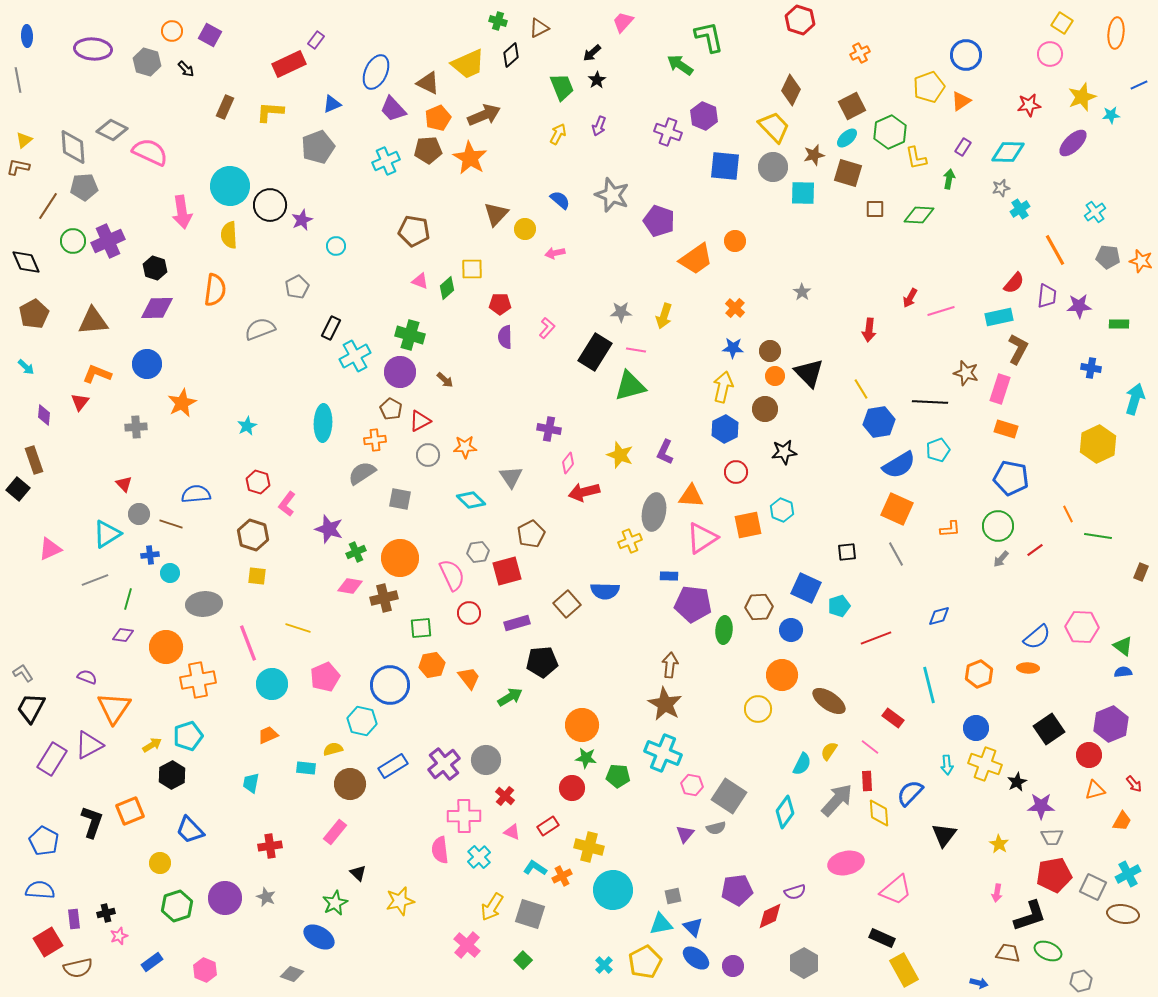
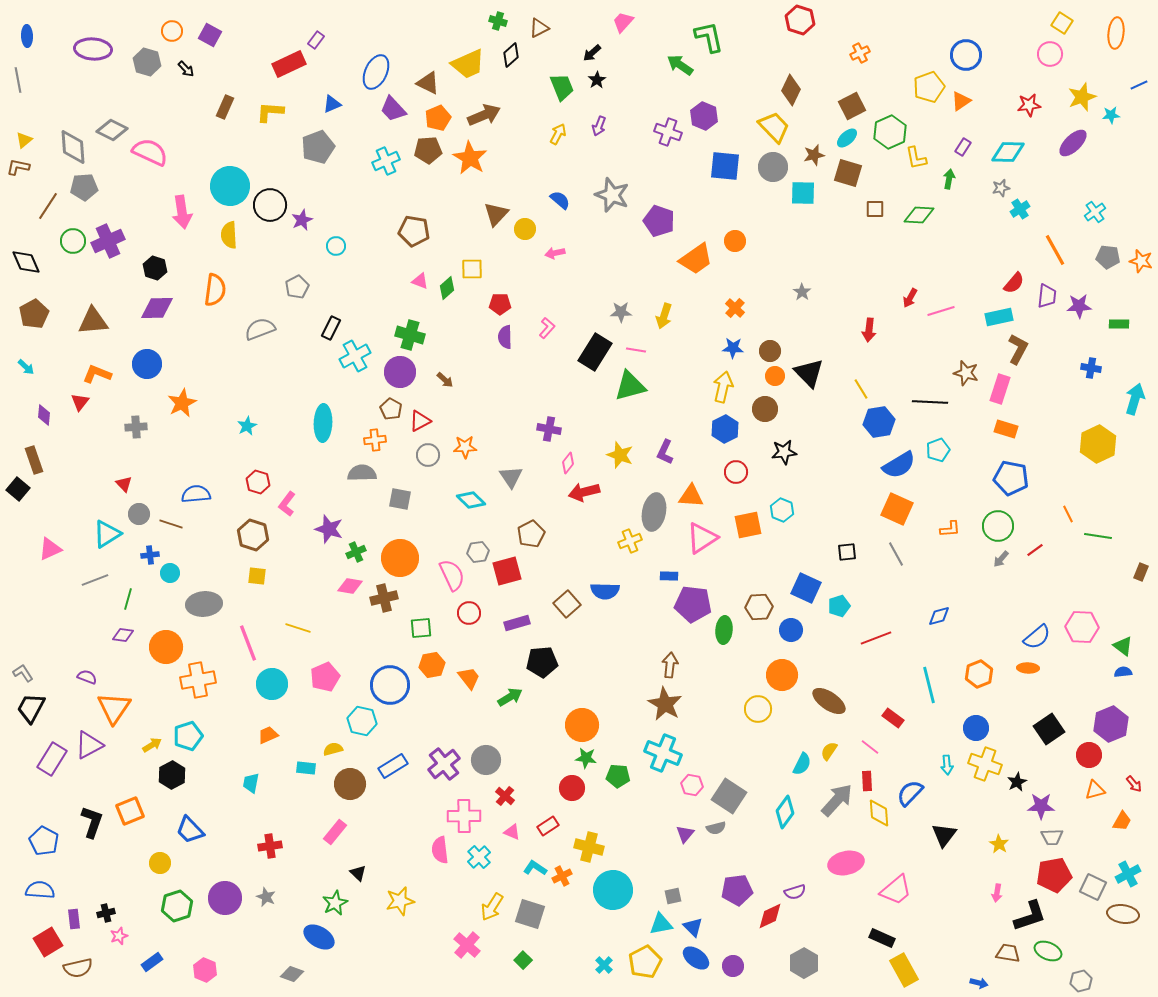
gray semicircle at (362, 473): rotated 32 degrees clockwise
